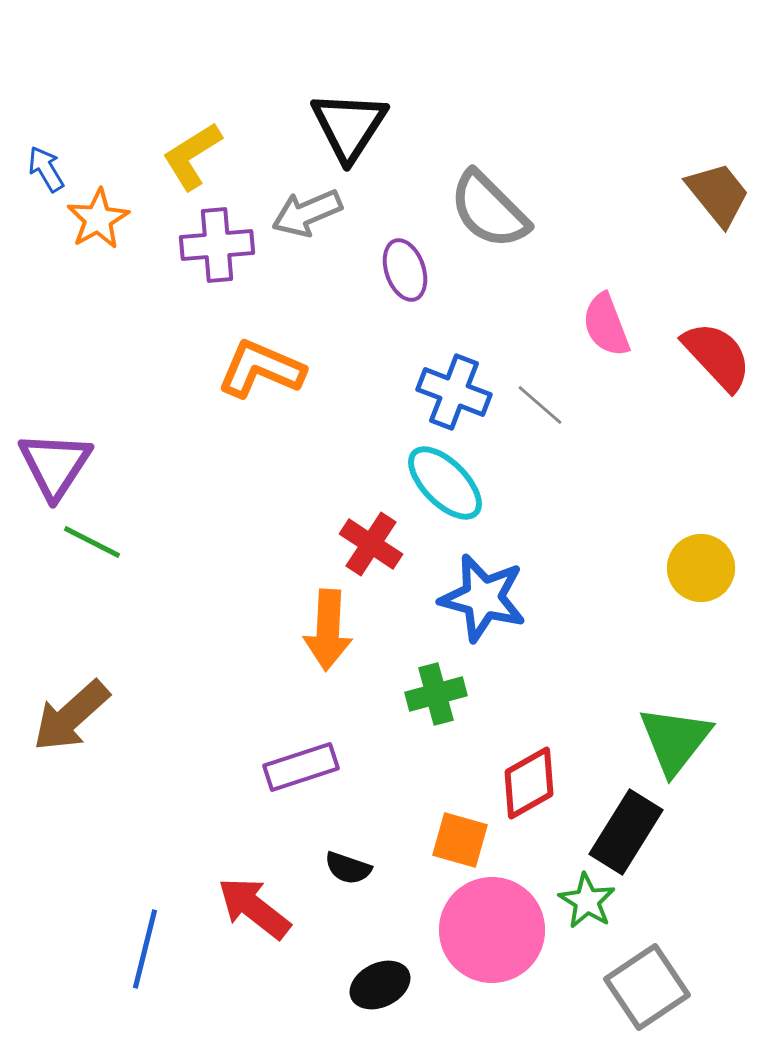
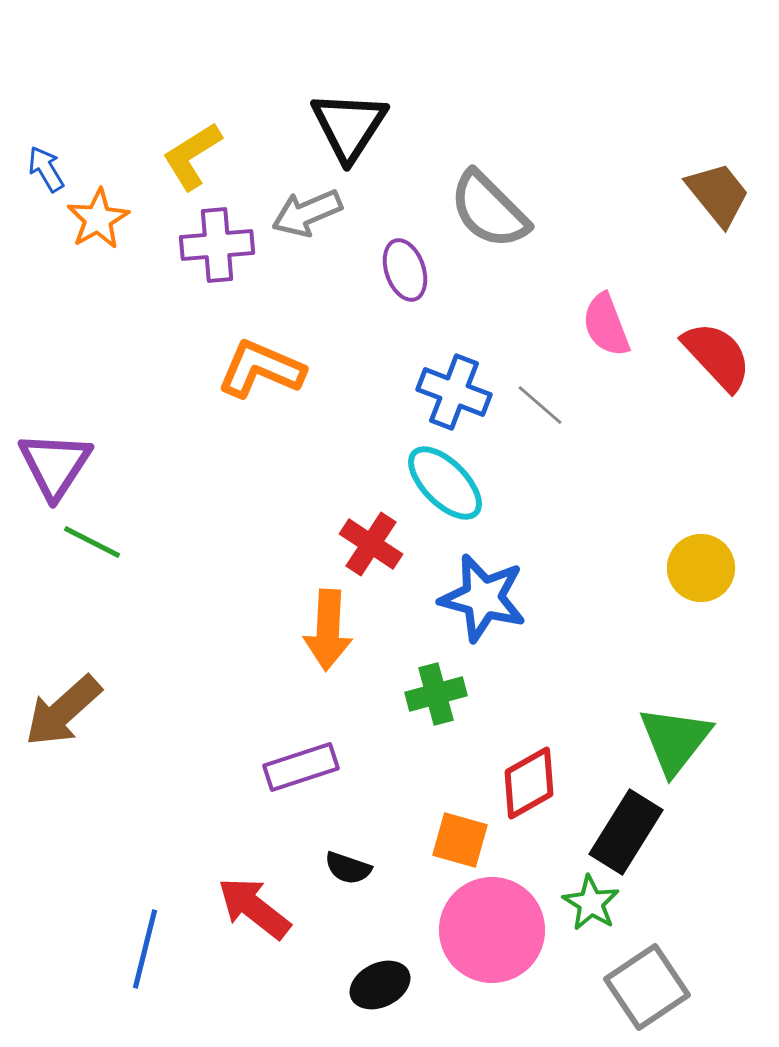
brown arrow: moved 8 px left, 5 px up
green star: moved 4 px right, 2 px down
